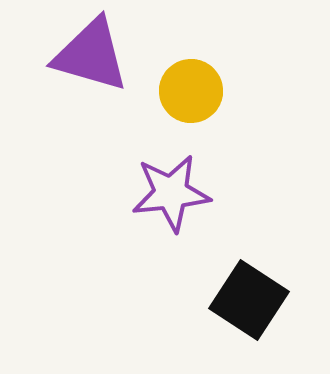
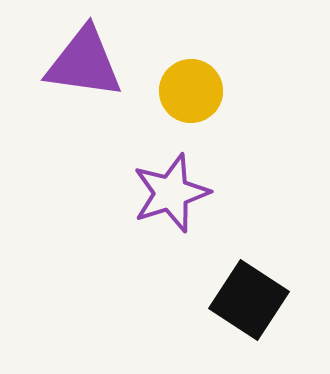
purple triangle: moved 7 px left, 8 px down; rotated 8 degrees counterclockwise
purple star: rotated 12 degrees counterclockwise
